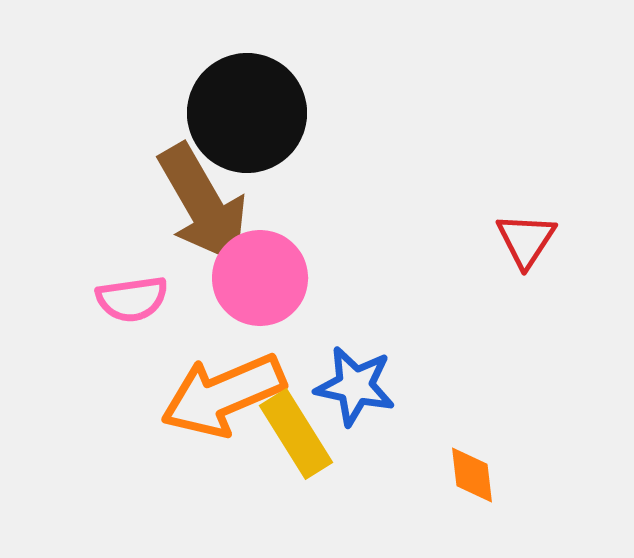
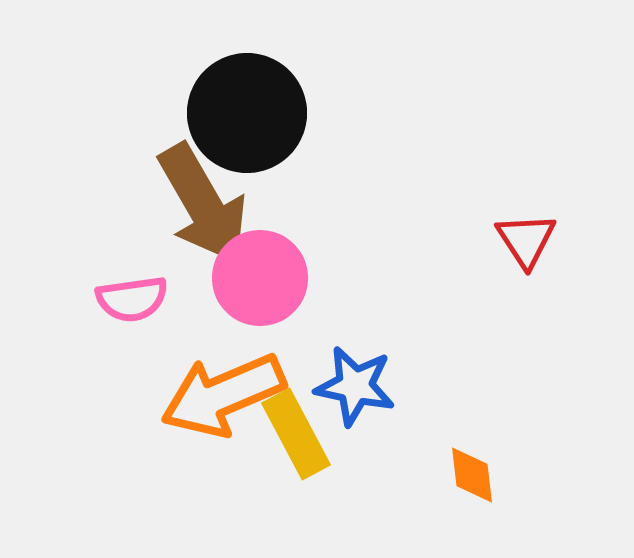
red triangle: rotated 6 degrees counterclockwise
yellow rectangle: rotated 4 degrees clockwise
